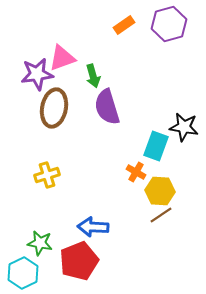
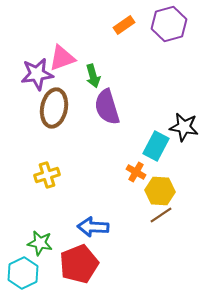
cyan rectangle: rotated 8 degrees clockwise
red pentagon: moved 3 px down
